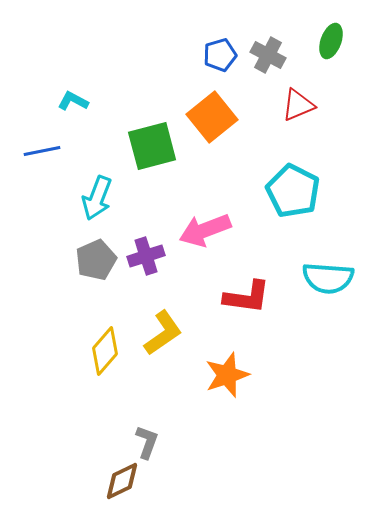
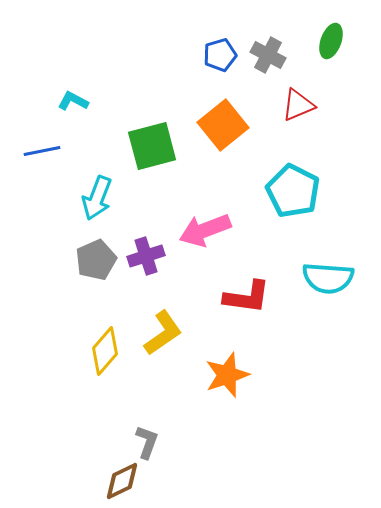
orange square: moved 11 px right, 8 px down
